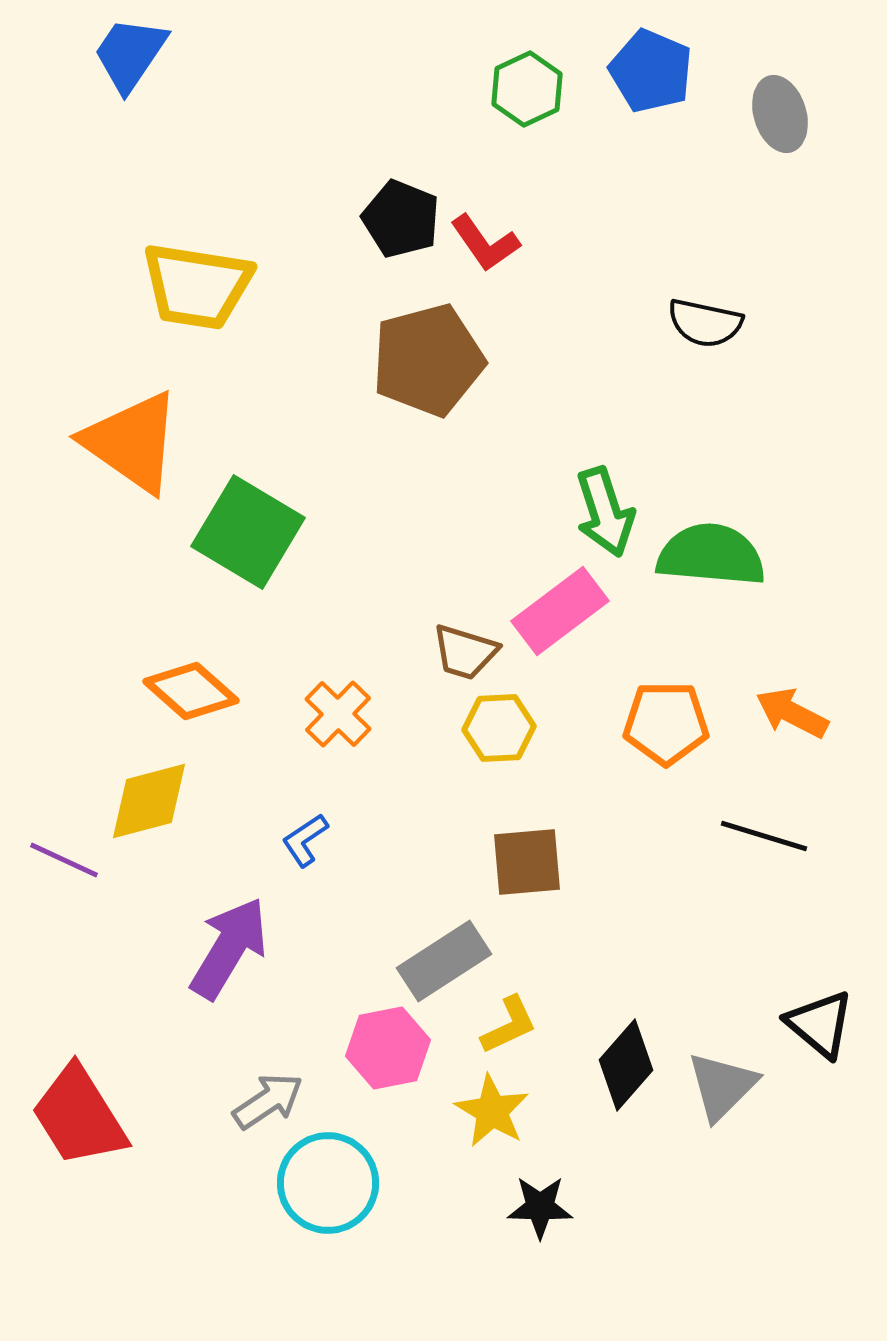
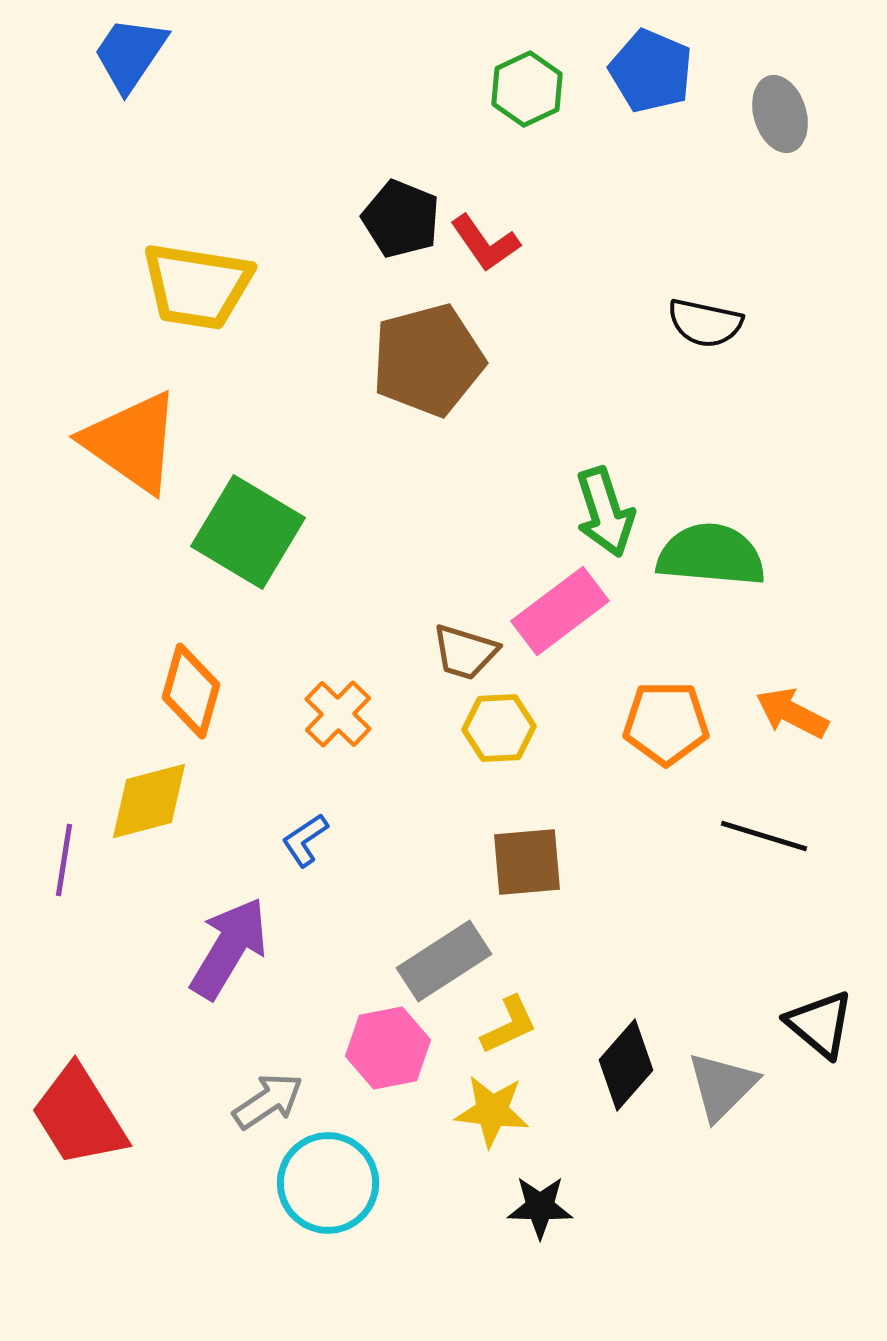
orange diamond: rotated 64 degrees clockwise
purple line: rotated 74 degrees clockwise
yellow star: rotated 24 degrees counterclockwise
